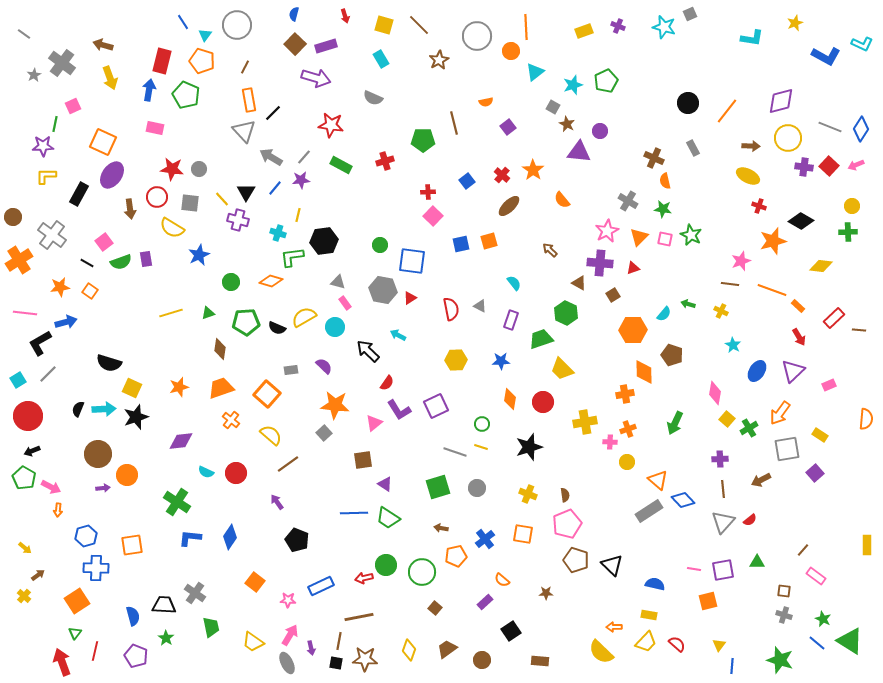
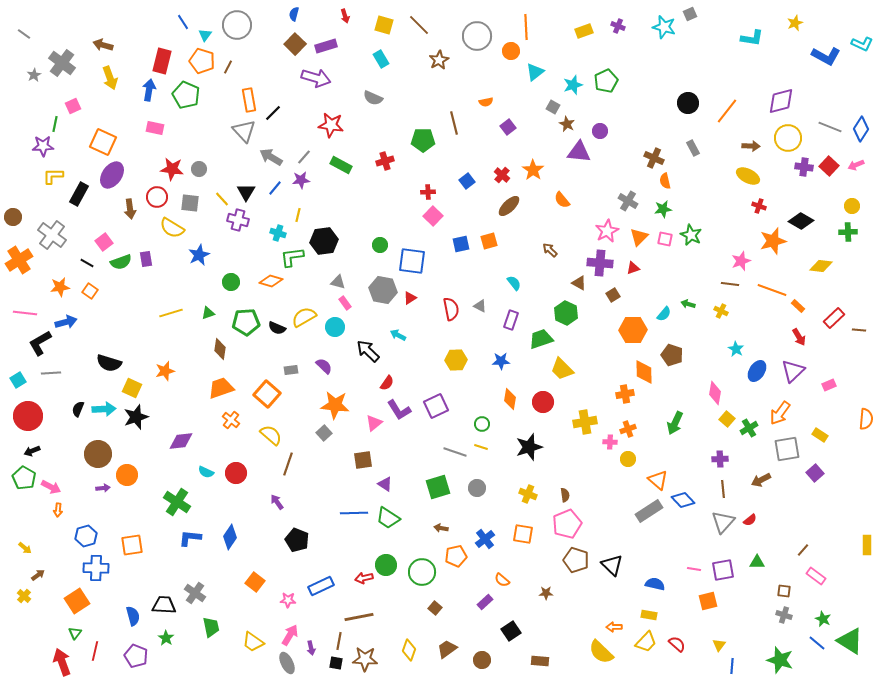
brown line at (245, 67): moved 17 px left
yellow L-shape at (46, 176): moved 7 px right
green star at (663, 209): rotated 18 degrees counterclockwise
cyan star at (733, 345): moved 3 px right, 4 px down
gray line at (48, 374): moved 3 px right, 1 px up; rotated 42 degrees clockwise
orange star at (179, 387): moved 14 px left, 16 px up
yellow circle at (627, 462): moved 1 px right, 3 px up
brown line at (288, 464): rotated 35 degrees counterclockwise
